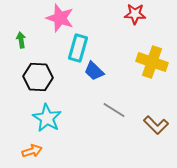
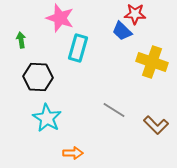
blue trapezoid: moved 28 px right, 40 px up
orange arrow: moved 41 px right, 2 px down; rotated 18 degrees clockwise
